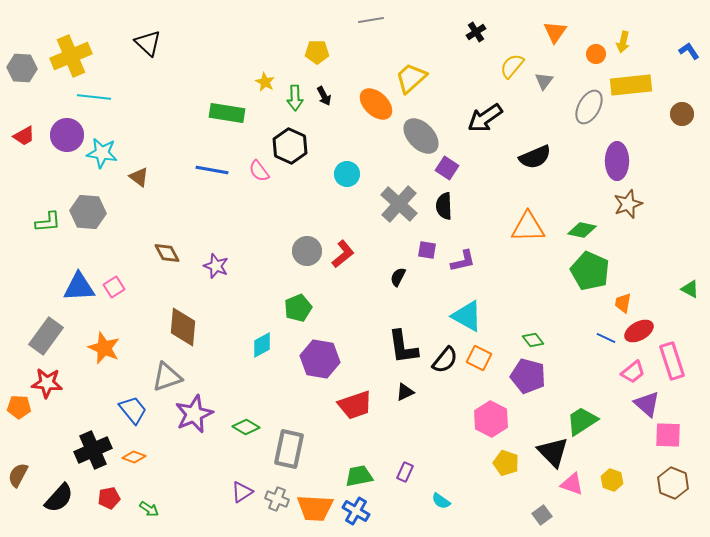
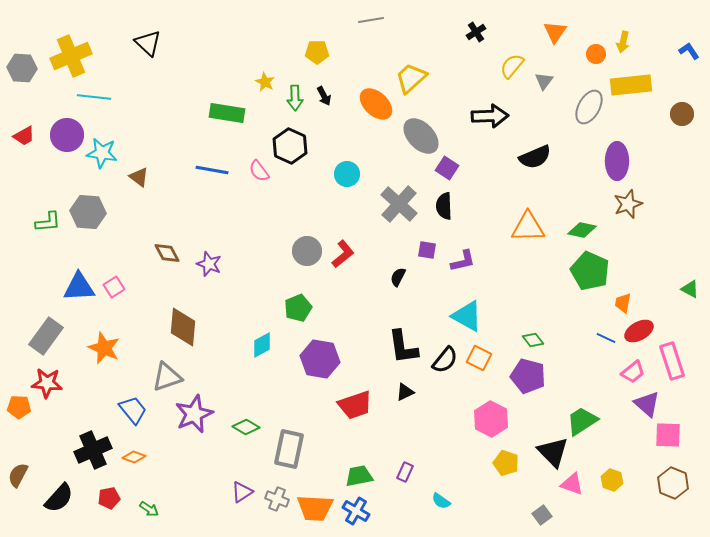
black arrow at (485, 118): moved 5 px right, 2 px up; rotated 147 degrees counterclockwise
purple star at (216, 266): moved 7 px left, 2 px up
